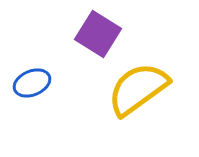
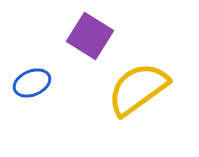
purple square: moved 8 px left, 2 px down
